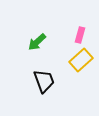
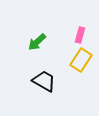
yellow rectangle: rotated 15 degrees counterclockwise
black trapezoid: rotated 40 degrees counterclockwise
